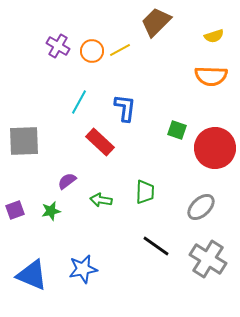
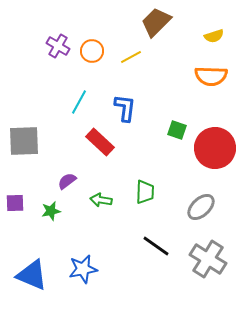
yellow line: moved 11 px right, 7 px down
purple square: moved 7 px up; rotated 18 degrees clockwise
